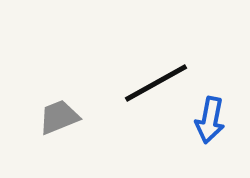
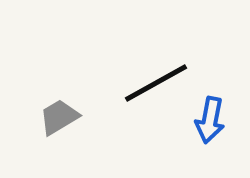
gray trapezoid: rotated 9 degrees counterclockwise
